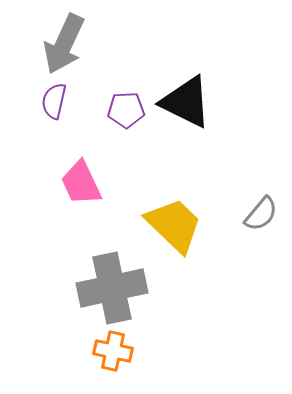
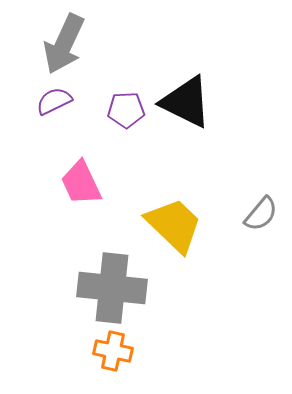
purple semicircle: rotated 51 degrees clockwise
gray cross: rotated 18 degrees clockwise
